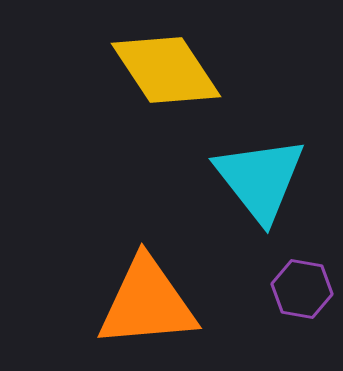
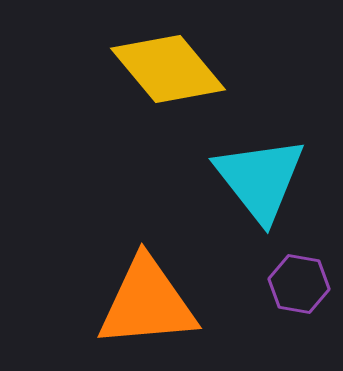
yellow diamond: moved 2 px right, 1 px up; rotated 6 degrees counterclockwise
purple hexagon: moved 3 px left, 5 px up
